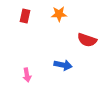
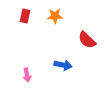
orange star: moved 4 px left, 2 px down
red semicircle: rotated 24 degrees clockwise
